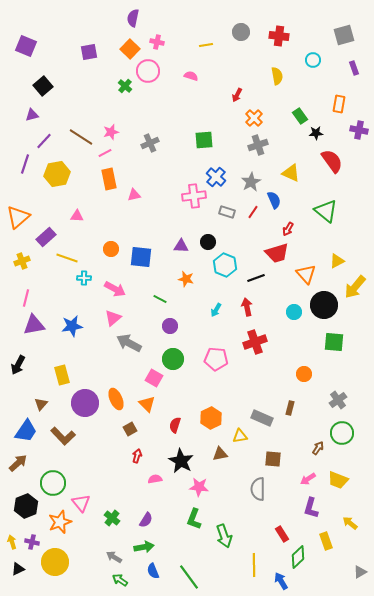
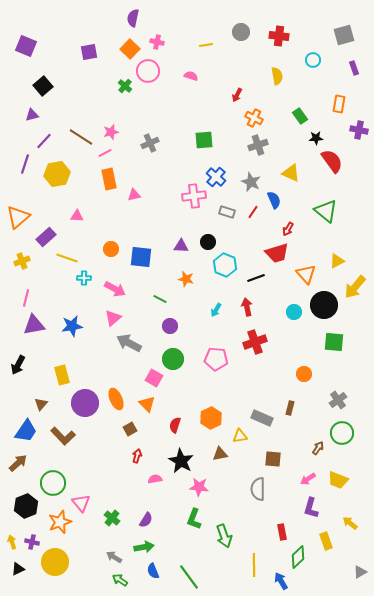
orange cross at (254, 118): rotated 18 degrees counterclockwise
black star at (316, 133): moved 5 px down
gray star at (251, 182): rotated 18 degrees counterclockwise
red rectangle at (282, 534): moved 2 px up; rotated 21 degrees clockwise
